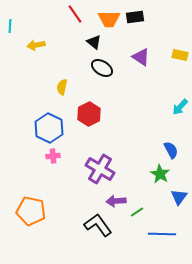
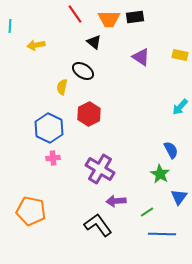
black ellipse: moved 19 px left, 3 px down
pink cross: moved 2 px down
green line: moved 10 px right
